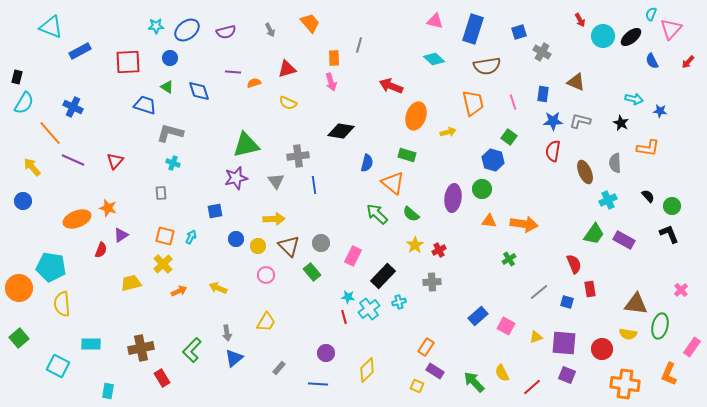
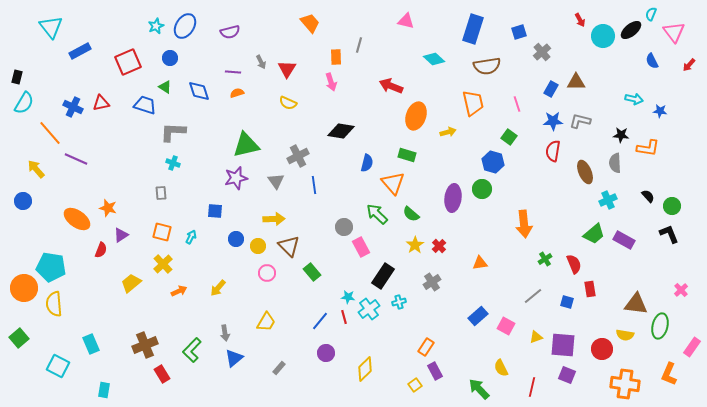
pink triangle at (435, 21): moved 29 px left
cyan star at (156, 26): rotated 21 degrees counterclockwise
cyan triangle at (51, 27): rotated 30 degrees clockwise
pink triangle at (671, 29): moved 3 px right, 3 px down; rotated 20 degrees counterclockwise
blue ellipse at (187, 30): moved 2 px left, 4 px up; rotated 20 degrees counterclockwise
gray arrow at (270, 30): moved 9 px left, 32 px down
purple semicircle at (226, 32): moved 4 px right
black ellipse at (631, 37): moved 7 px up
gray cross at (542, 52): rotated 18 degrees clockwise
orange rectangle at (334, 58): moved 2 px right, 1 px up
red square at (128, 62): rotated 20 degrees counterclockwise
red arrow at (688, 62): moved 1 px right, 3 px down
red triangle at (287, 69): rotated 42 degrees counterclockwise
brown triangle at (576, 82): rotated 24 degrees counterclockwise
orange semicircle at (254, 83): moved 17 px left, 10 px down
green triangle at (167, 87): moved 2 px left
blue rectangle at (543, 94): moved 8 px right, 5 px up; rotated 21 degrees clockwise
pink line at (513, 102): moved 4 px right, 2 px down
black star at (621, 123): moved 12 px down; rotated 21 degrees counterclockwise
gray L-shape at (170, 133): moved 3 px right, 1 px up; rotated 12 degrees counterclockwise
gray cross at (298, 156): rotated 20 degrees counterclockwise
purple line at (73, 160): moved 3 px right, 1 px up
blue hexagon at (493, 160): moved 2 px down
red triangle at (115, 161): moved 14 px left, 58 px up; rotated 36 degrees clockwise
yellow arrow at (32, 167): moved 4 px right, 2 px down
orange triangle at (393, 183): rotated 10 degrees clockwise
blue square at (215, 211): rotated 14 degrees clockwise
orange ellipse at (77, 219): rotated 56 degrees clockwise
orange triangle at (489, 221): moved 9 px left, 42 px down; rotated 14 degrees counterclockwise
orange arrow at (524, 224): rotated 76 degrees clockwise
green trapezoid at (594, 234): rotated 15 degrees clockwise
orange square at (165, 236): moved 3 px left, 4 px up
gray circle at (321, 243): moved 23 px right, 16 px up
red cross at (439, 250): moved 4 px up; rotated 16 degrees counterclockwise
pink rectangle at (353, 256): moved 8 px right, 9 px up; rotated 54 degrees counterclockwise
green cross at (509, 259): moved 36 px right
pink circle at (266, 275): moved 1 px right, 2 px up
black rectangle at (383, 276): rotated 10 degrees counterclockwise
gray cross at (432, 282): rotated 30 degrees counterclockwise
yellow trapezoid at (131, 283): rotated 25 degrees counterclockwise
orange circle at (19, 288): moved 5 px right
yellow arrow at (218, 288): rotated 72 degrees counterclockwise
gray line at (539, 292): moved 6 px left, 4 px down
yellow semicircle at (62, 304): moved 8 px left
gray arrow at (227, 333): moved 2 px left
yellow semicircle at (628, 334): moved 3 px left, 1 px down
purple square at (564, 343): moved 1 px left, 2 px down
cyan rectangle at (91, 344): rotated 66 degrees clockwise
brown cross at (141, 348): moved 4 px right, 3 px up; rotated 10 degrees counterclockwise
yellow diamond at (367, 370): moved 2 px left, 1 px up
purple rectangle at (435, 371): rotated 30 degrees clockwise
yellow semicircle at (502, 373): moved 1 px left, 5 px up
red rectangle at (162, 378): moved 4 px up
green arrow at (474, 382): moved 5 px right, 7 px down
blue line at (318, 384): moved 2 px right, 63 px up; rotated 54 degrees counterclockwise
yellow square at (417, 386): moved 2 px left, 1 px up; rotated 32 degrees clockwise
red line at (532, 387): rotated 36 degrees counterclockwise
cyan rectangle at (108, 391): moved 4 px left, 1 px up
